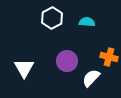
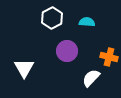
purple circle: moved 10 px up
